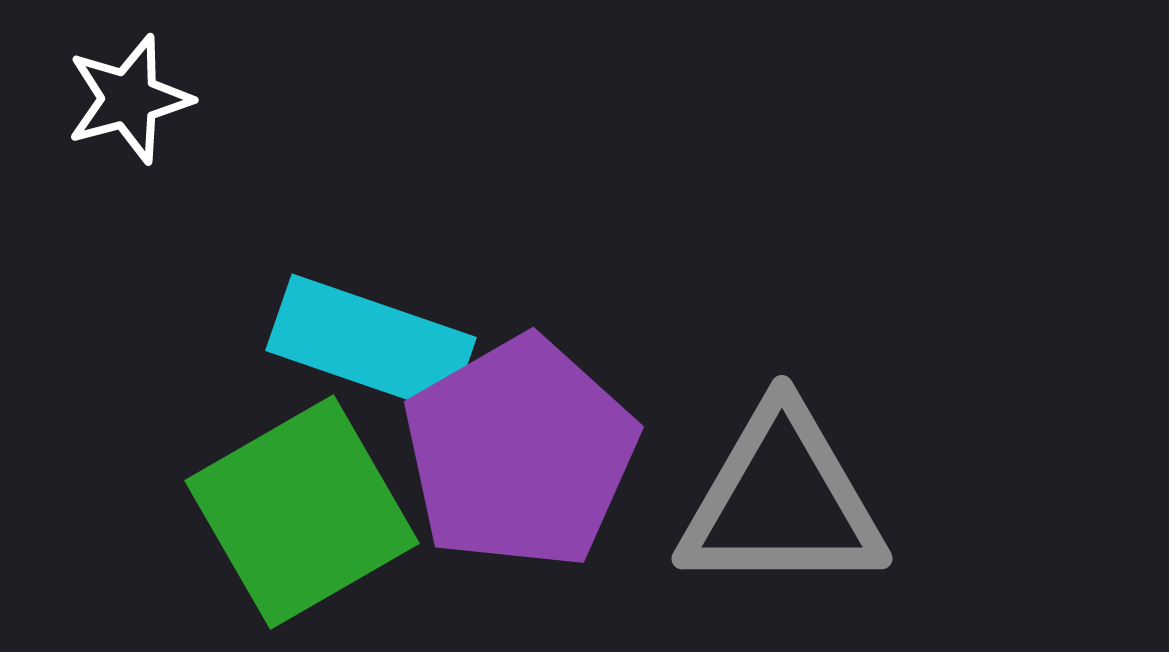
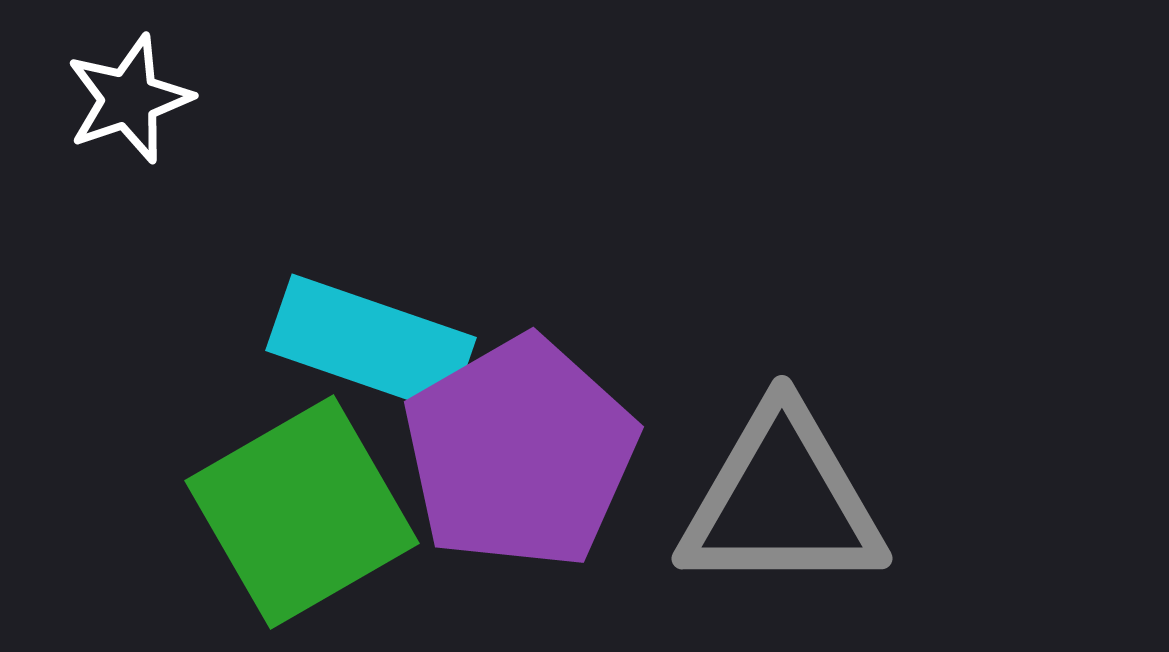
white star: rotated 4 degrees counterclockwise
